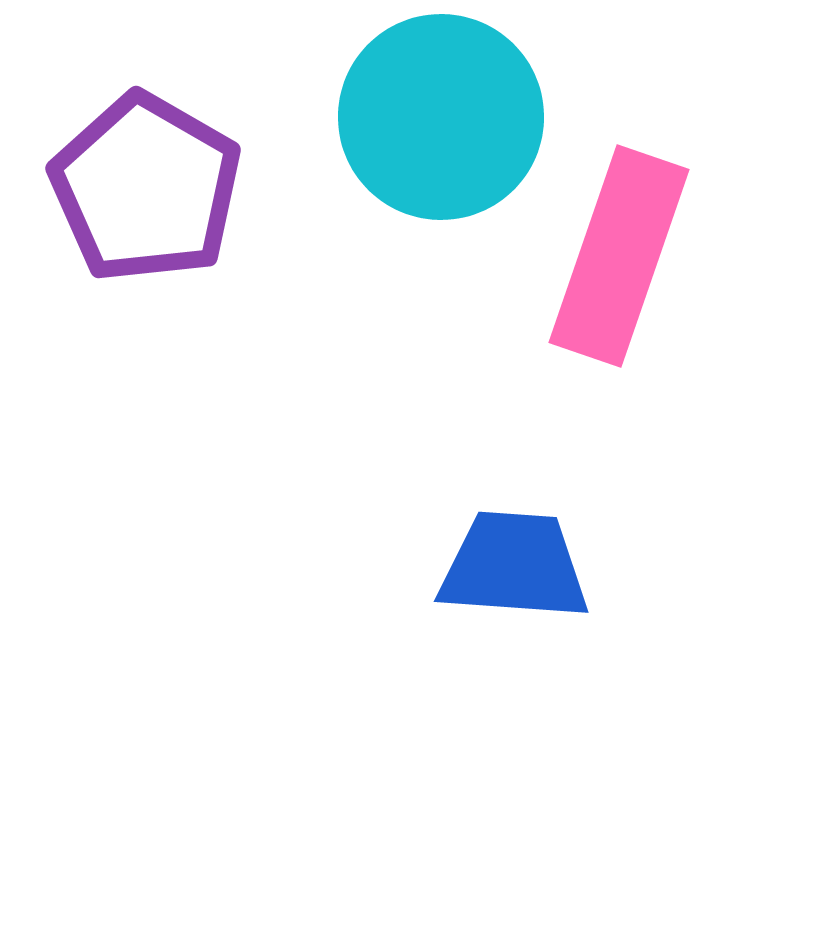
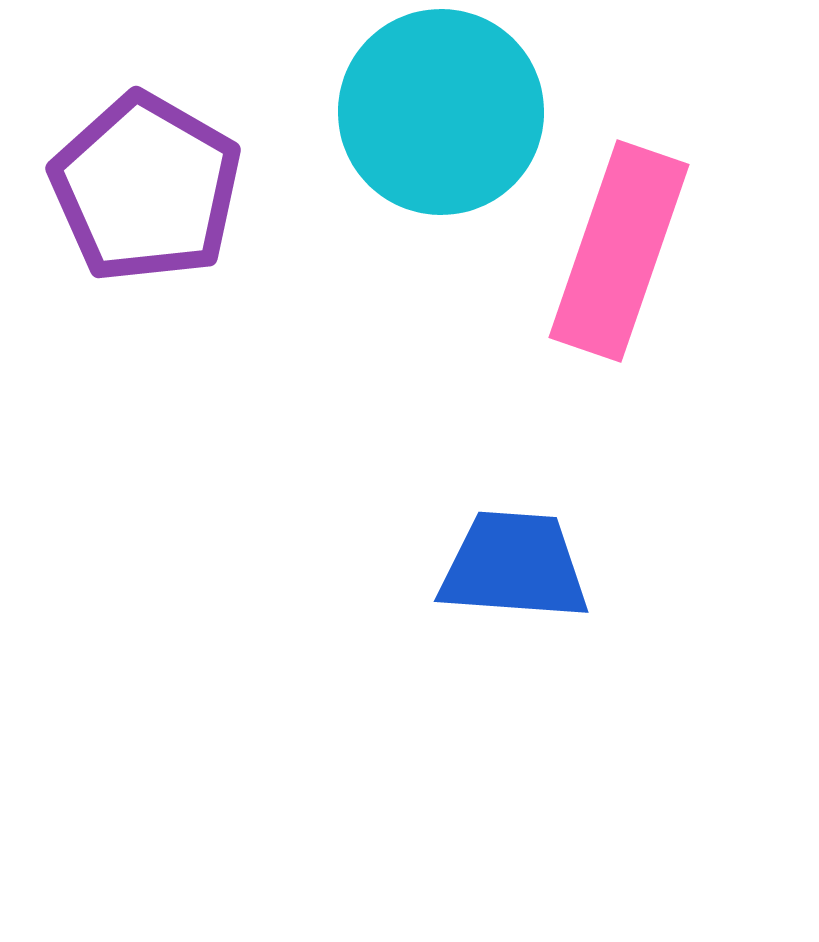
cyan circle: moved 5 px up
pink rectangle: moved 5 px up
